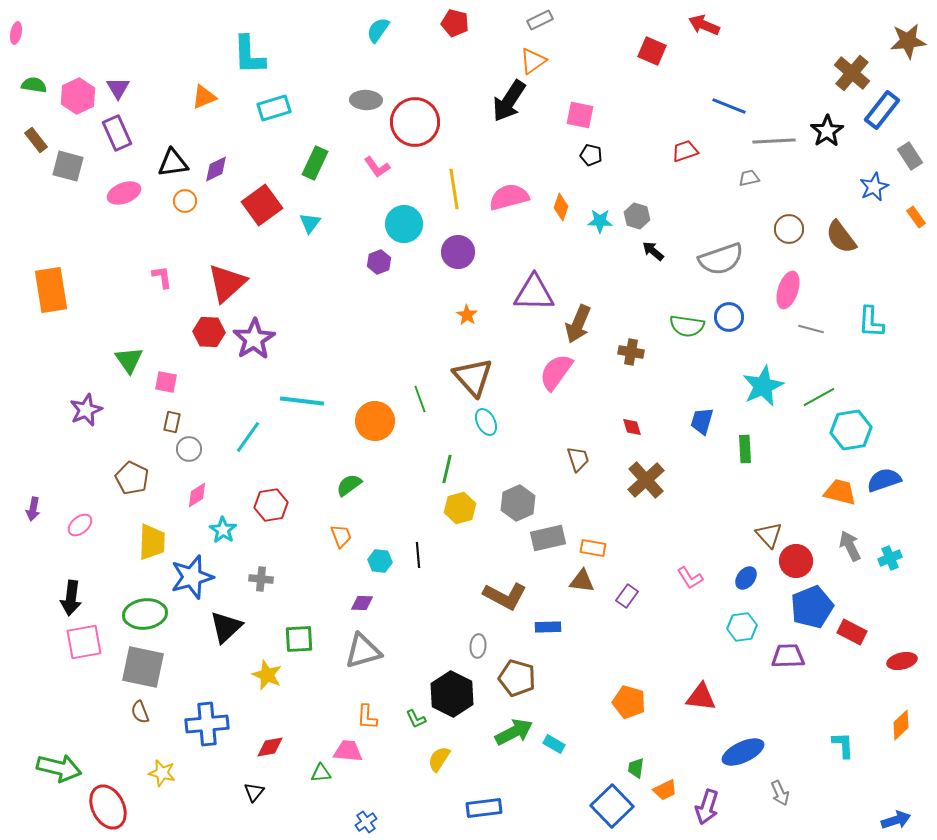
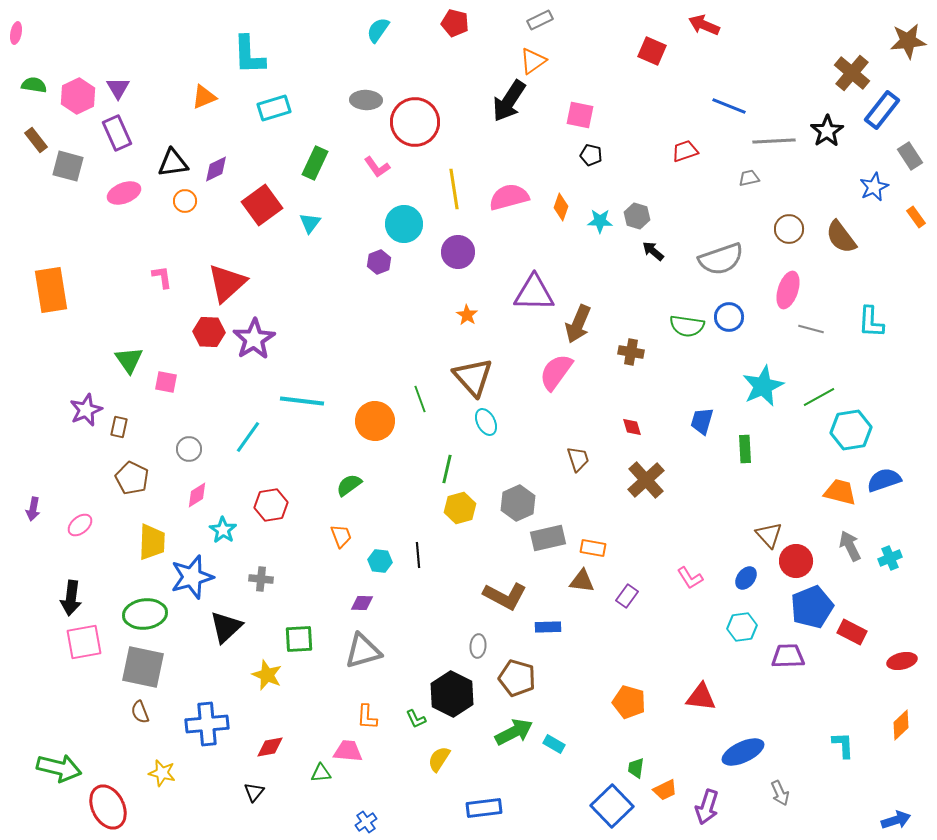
brown rectangle at (172, 422): moved 53 px left, 5 px down
